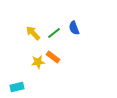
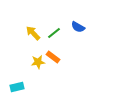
blue semicircle: moved 4 px right, 1 px up; rotated 40 degrees counterclockwise
